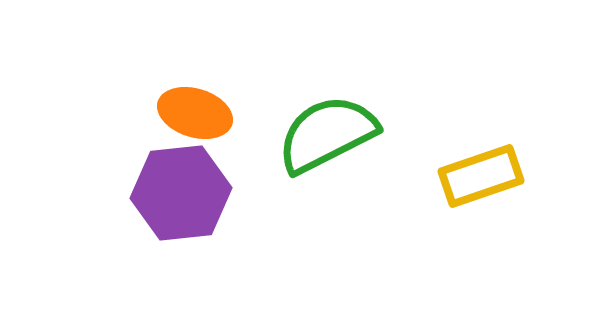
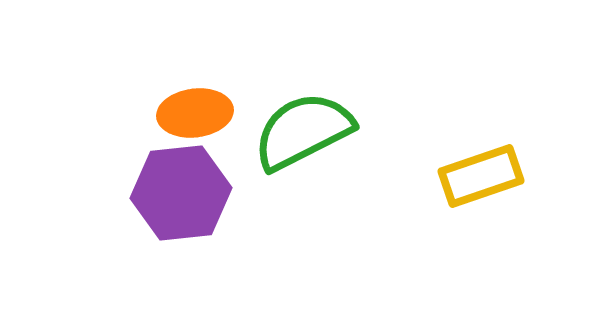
orange ellipse: rotated 24 degrees counterclockwise
green semicircle: moved 24 px left, 3 px up
